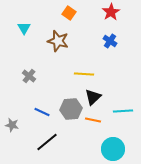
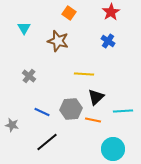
blue cross: moved 2 px left
black triangle: moved 3 px right
